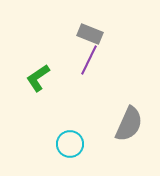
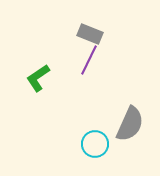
gray semicircle: moved 1 px right
cyan circle: moved 25 px right
